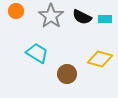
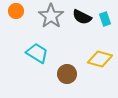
cyan rectangle: rotated 72 degrees clockwise
